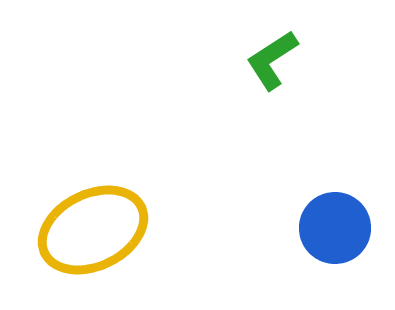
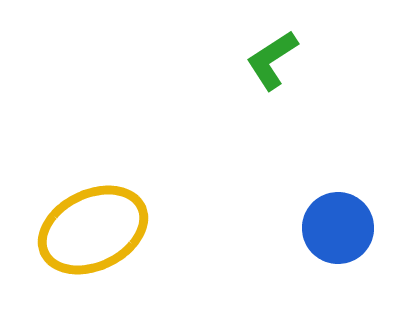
blue circle: moved 3 px right
